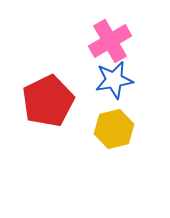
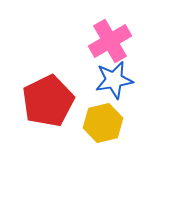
yellow hexagon: moved 11 px left, 6 px up
